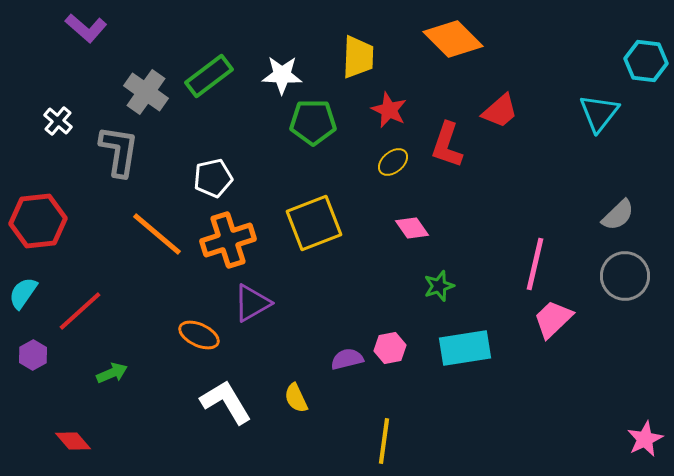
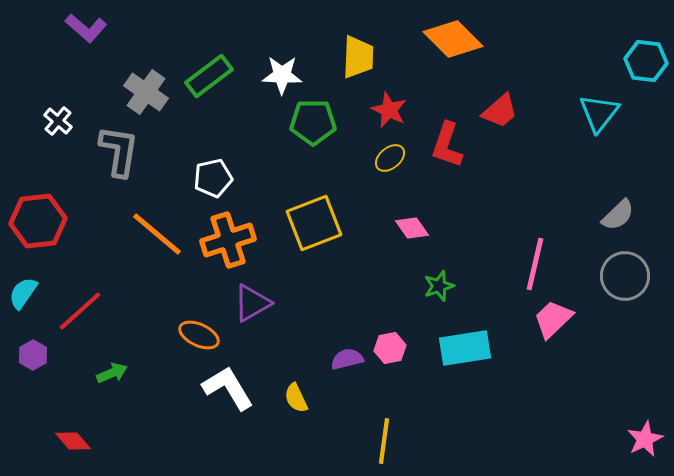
yellow ellipse: moved 3 px left, 4 px up
white L-shape: moved 2 px right, 14 px up
